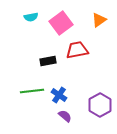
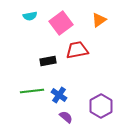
cyan semicircle: moved 1 px left, 1 px up
purple hexagon: moved 1 px right, 1 px down
purple semicircle: moved 1 px right, 1 px down
